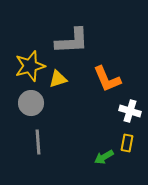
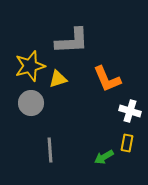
gray line: moved 12 px right, 8 px down
